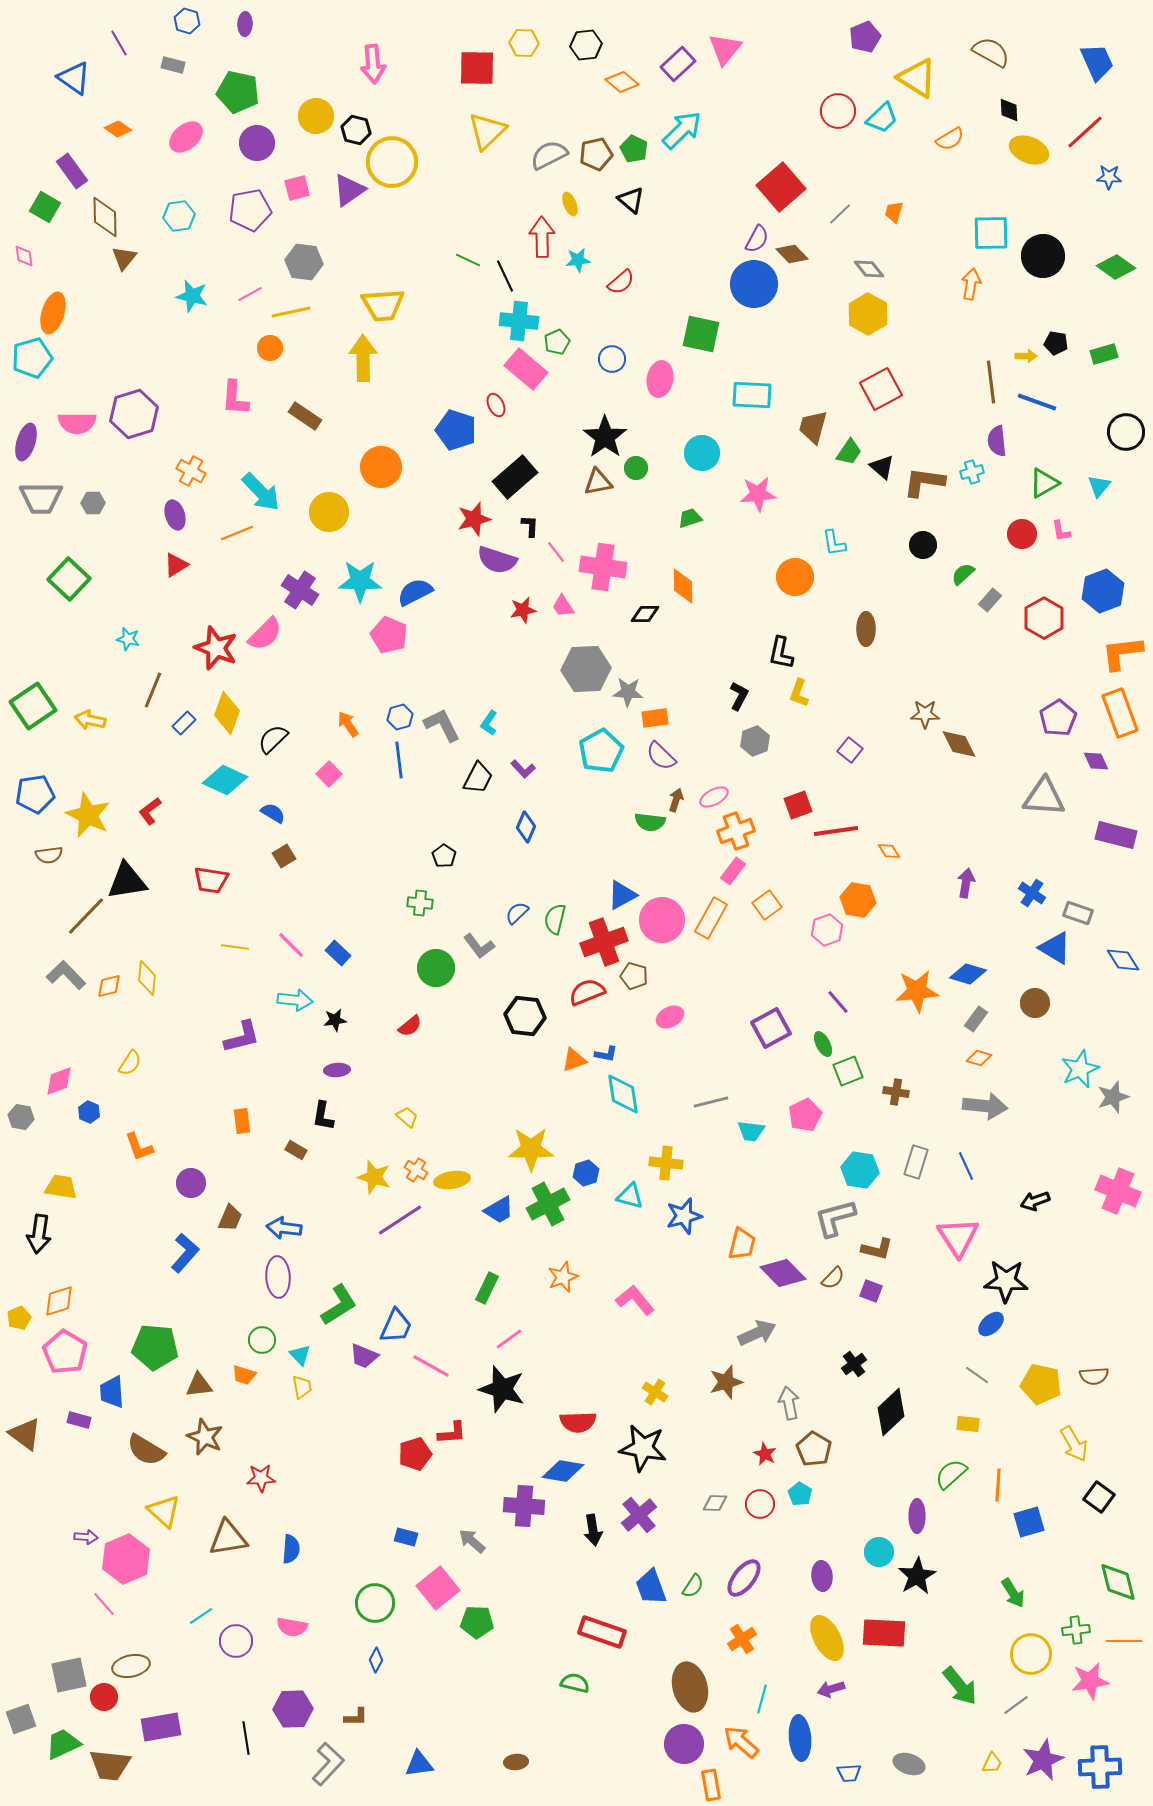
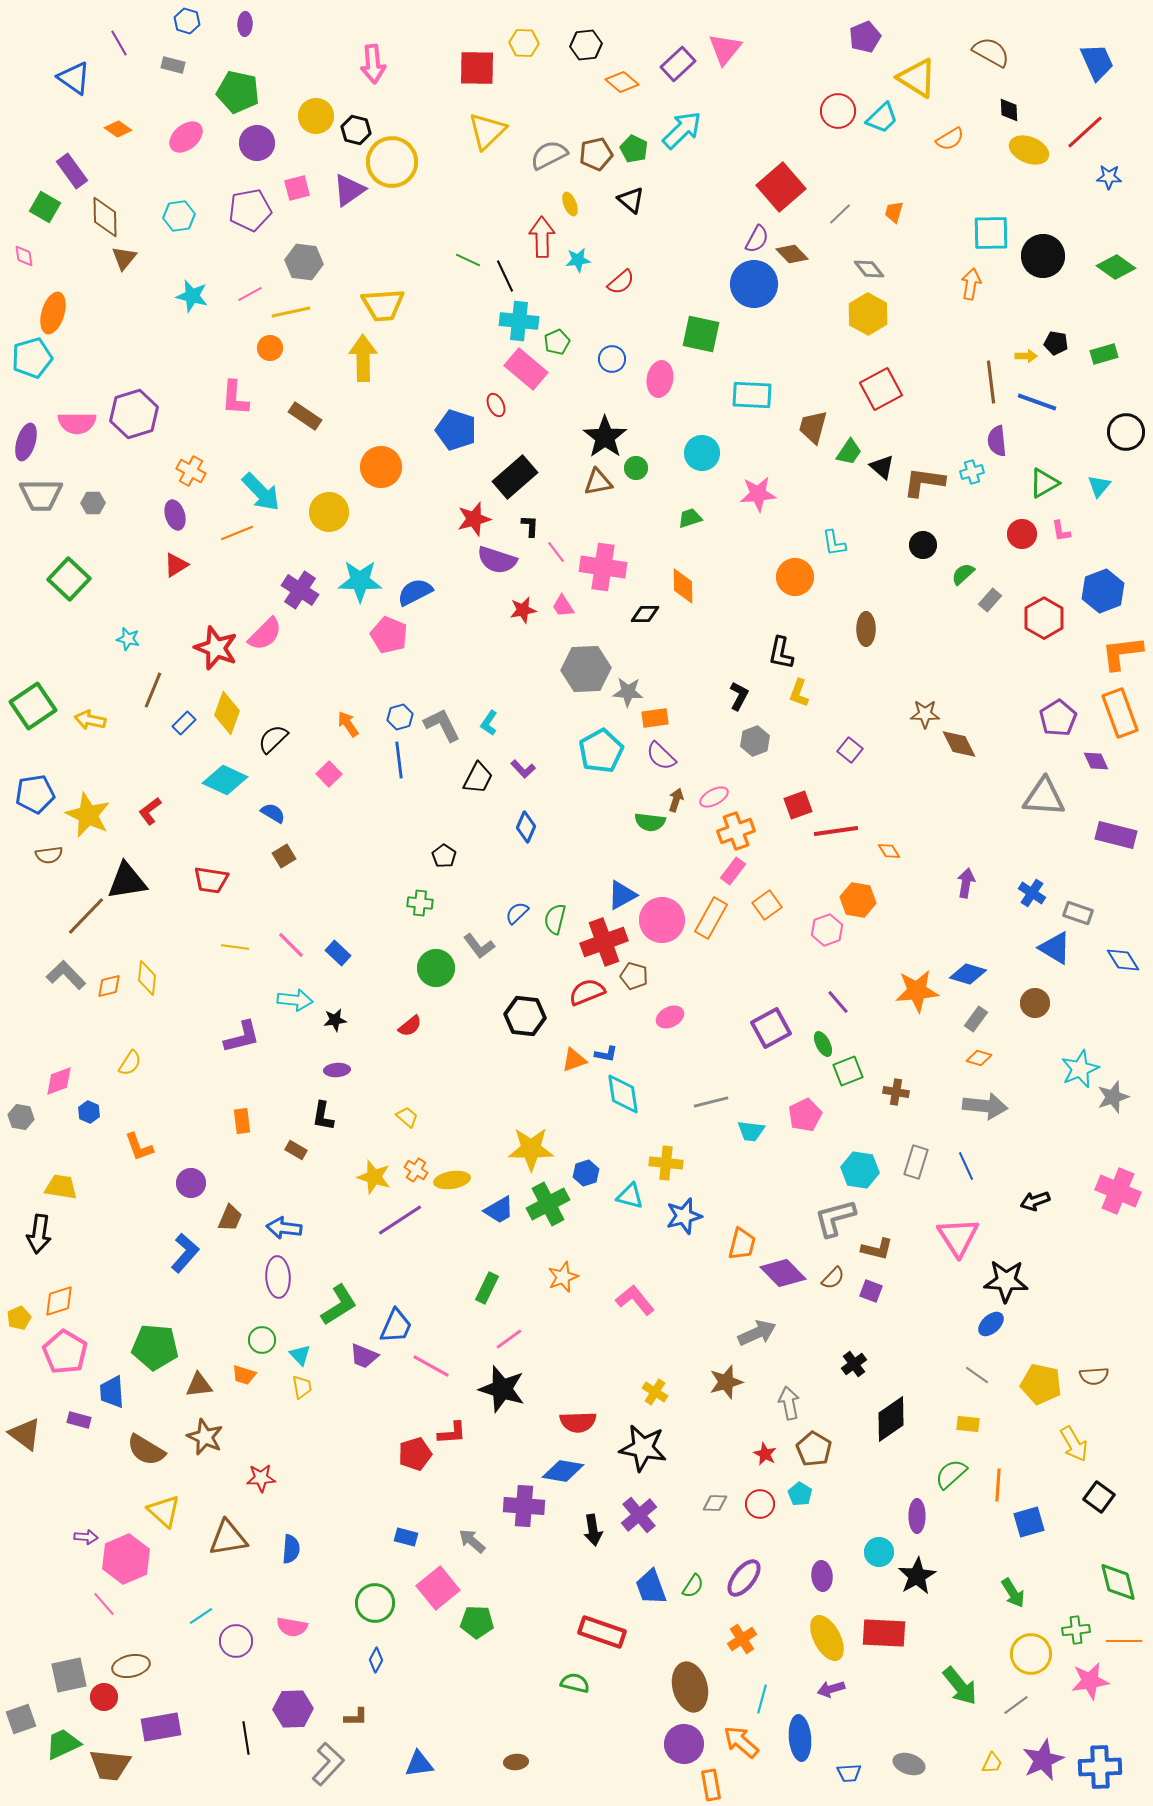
gray trapezoid at (41, 498): moved 3 px up
black diamond at (891, 1412): moved 7 px down; rotated 9 degrees clockwise
